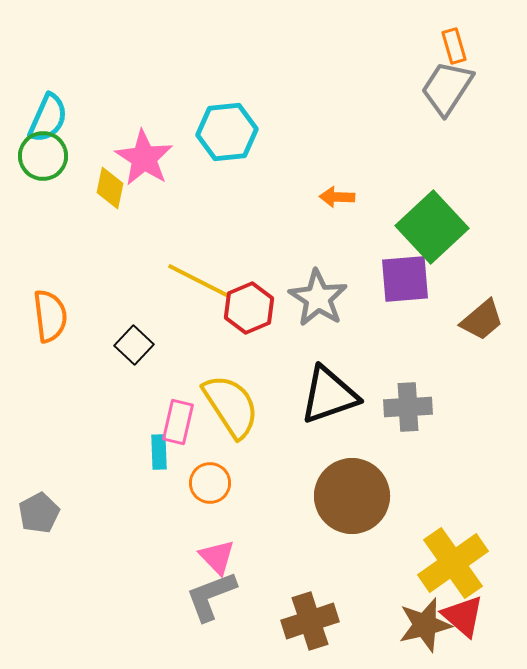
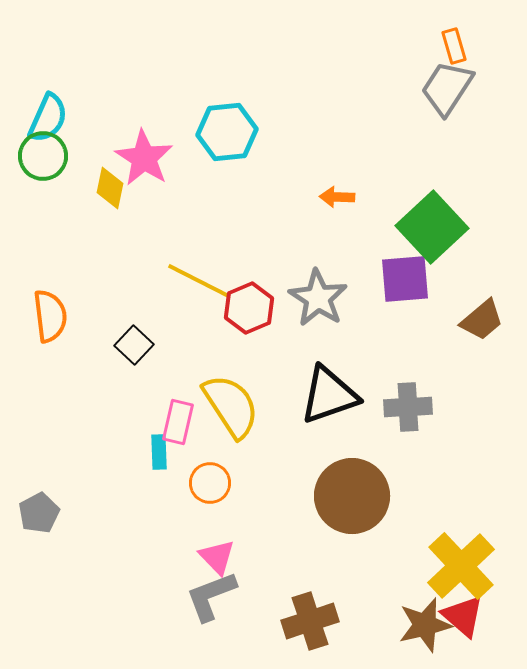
yellow cross: moved 8 px right, 3 px down; rotated 8 degrees counterclockwise
